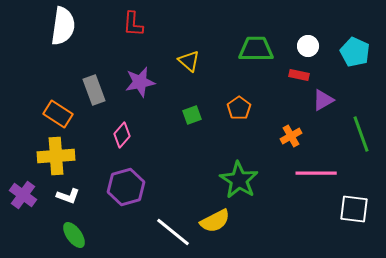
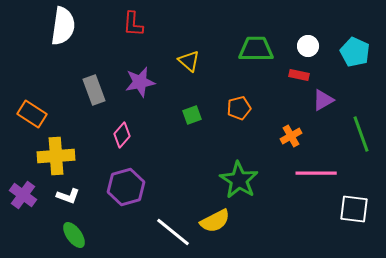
orange pentagon: rotated 20 degrees clockwise
orange rectangle: moved 26 px left
